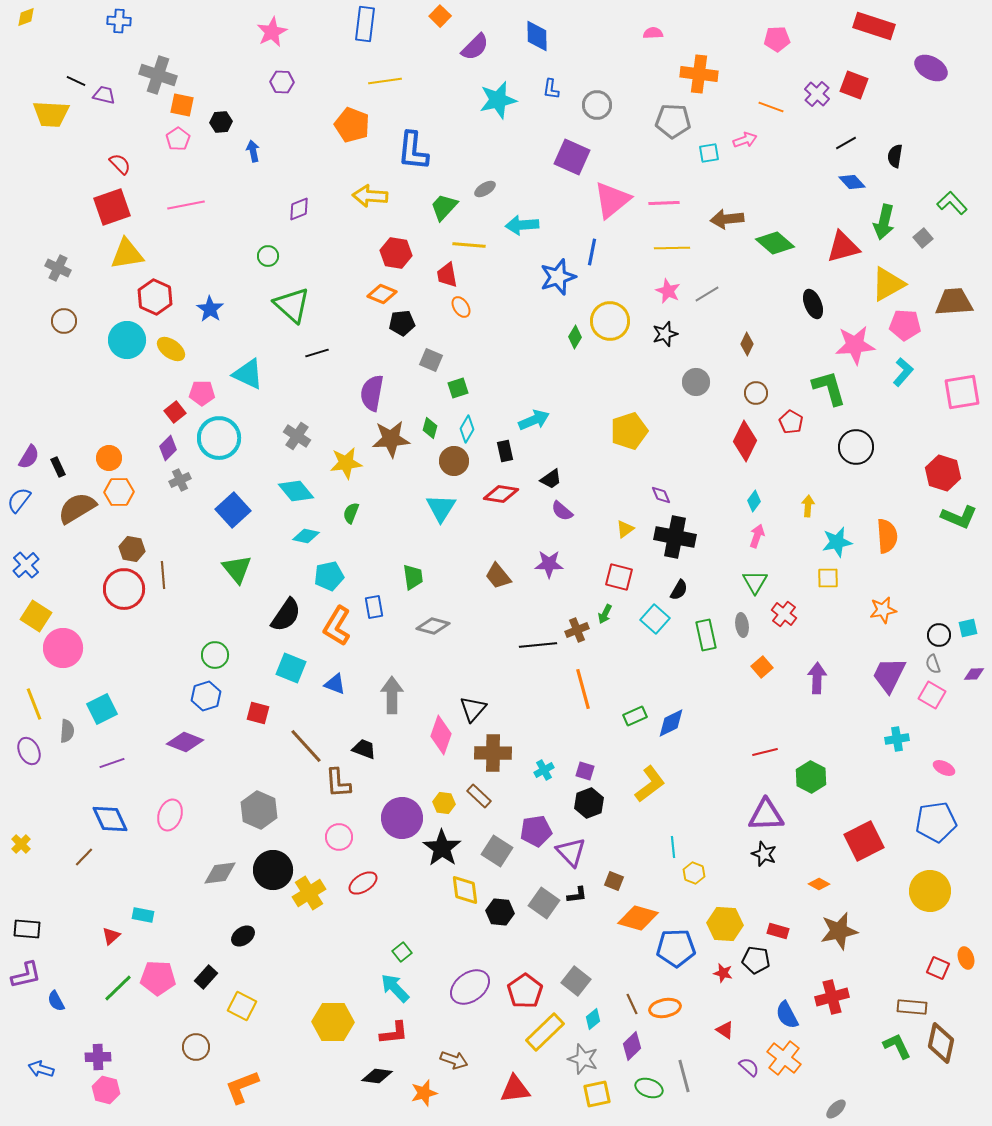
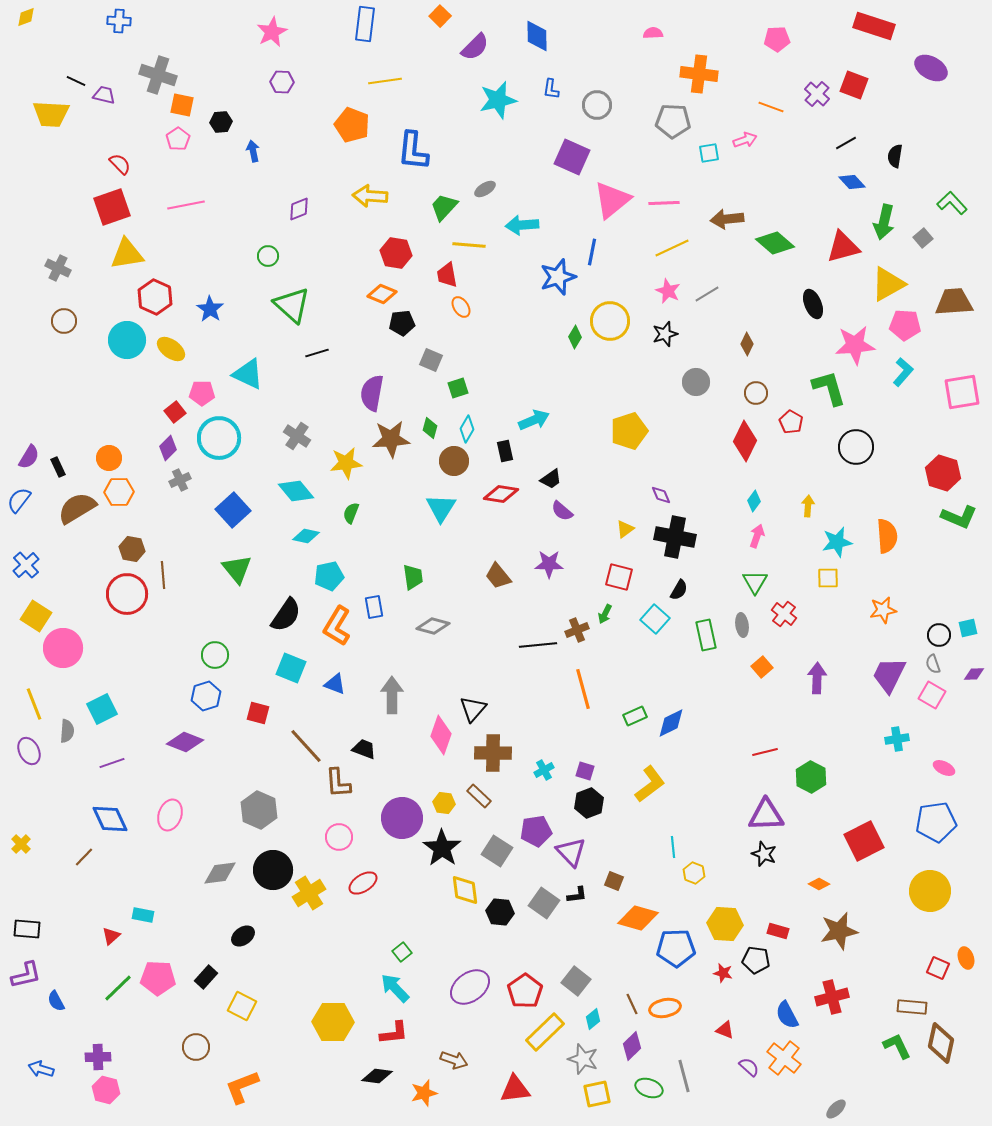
yellow line at (672, 248): rotated 24 degrees counterclockwise
red circle at (124, 589): moved 3 px right, 5 px down
red triangle at (725, 1030): rotated 12 degrees counterclockwise
